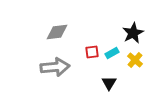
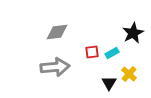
yellow cross: moved 6 px left, 14 px down
